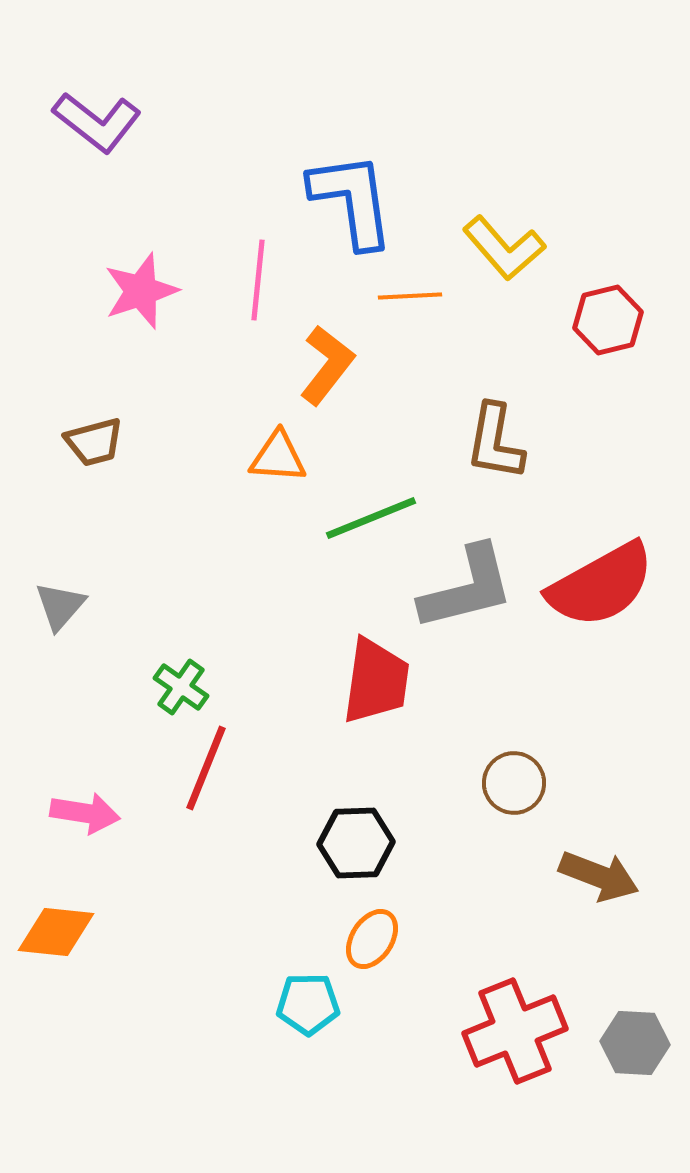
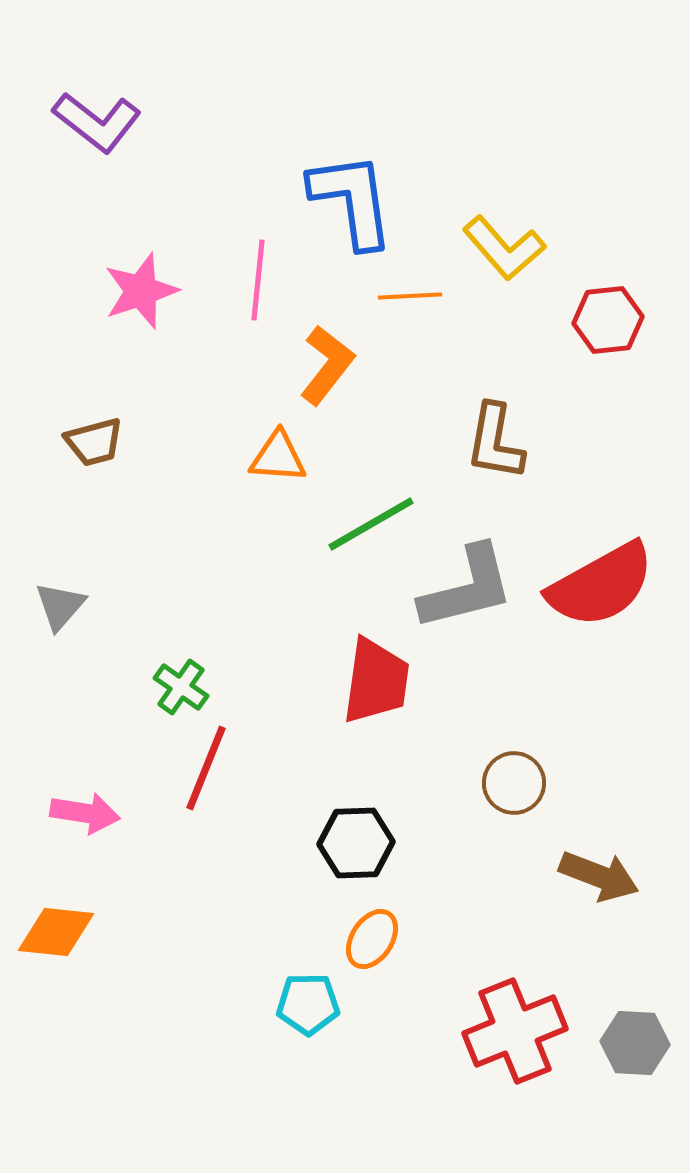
red hexagon: rotated 8 degrees clockwise
green line: moved 6 px down; rotated 8 degrees counterclockwise
